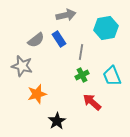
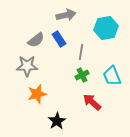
gray star: moved 5 px right; rotated 15 degrees counterclockwise
